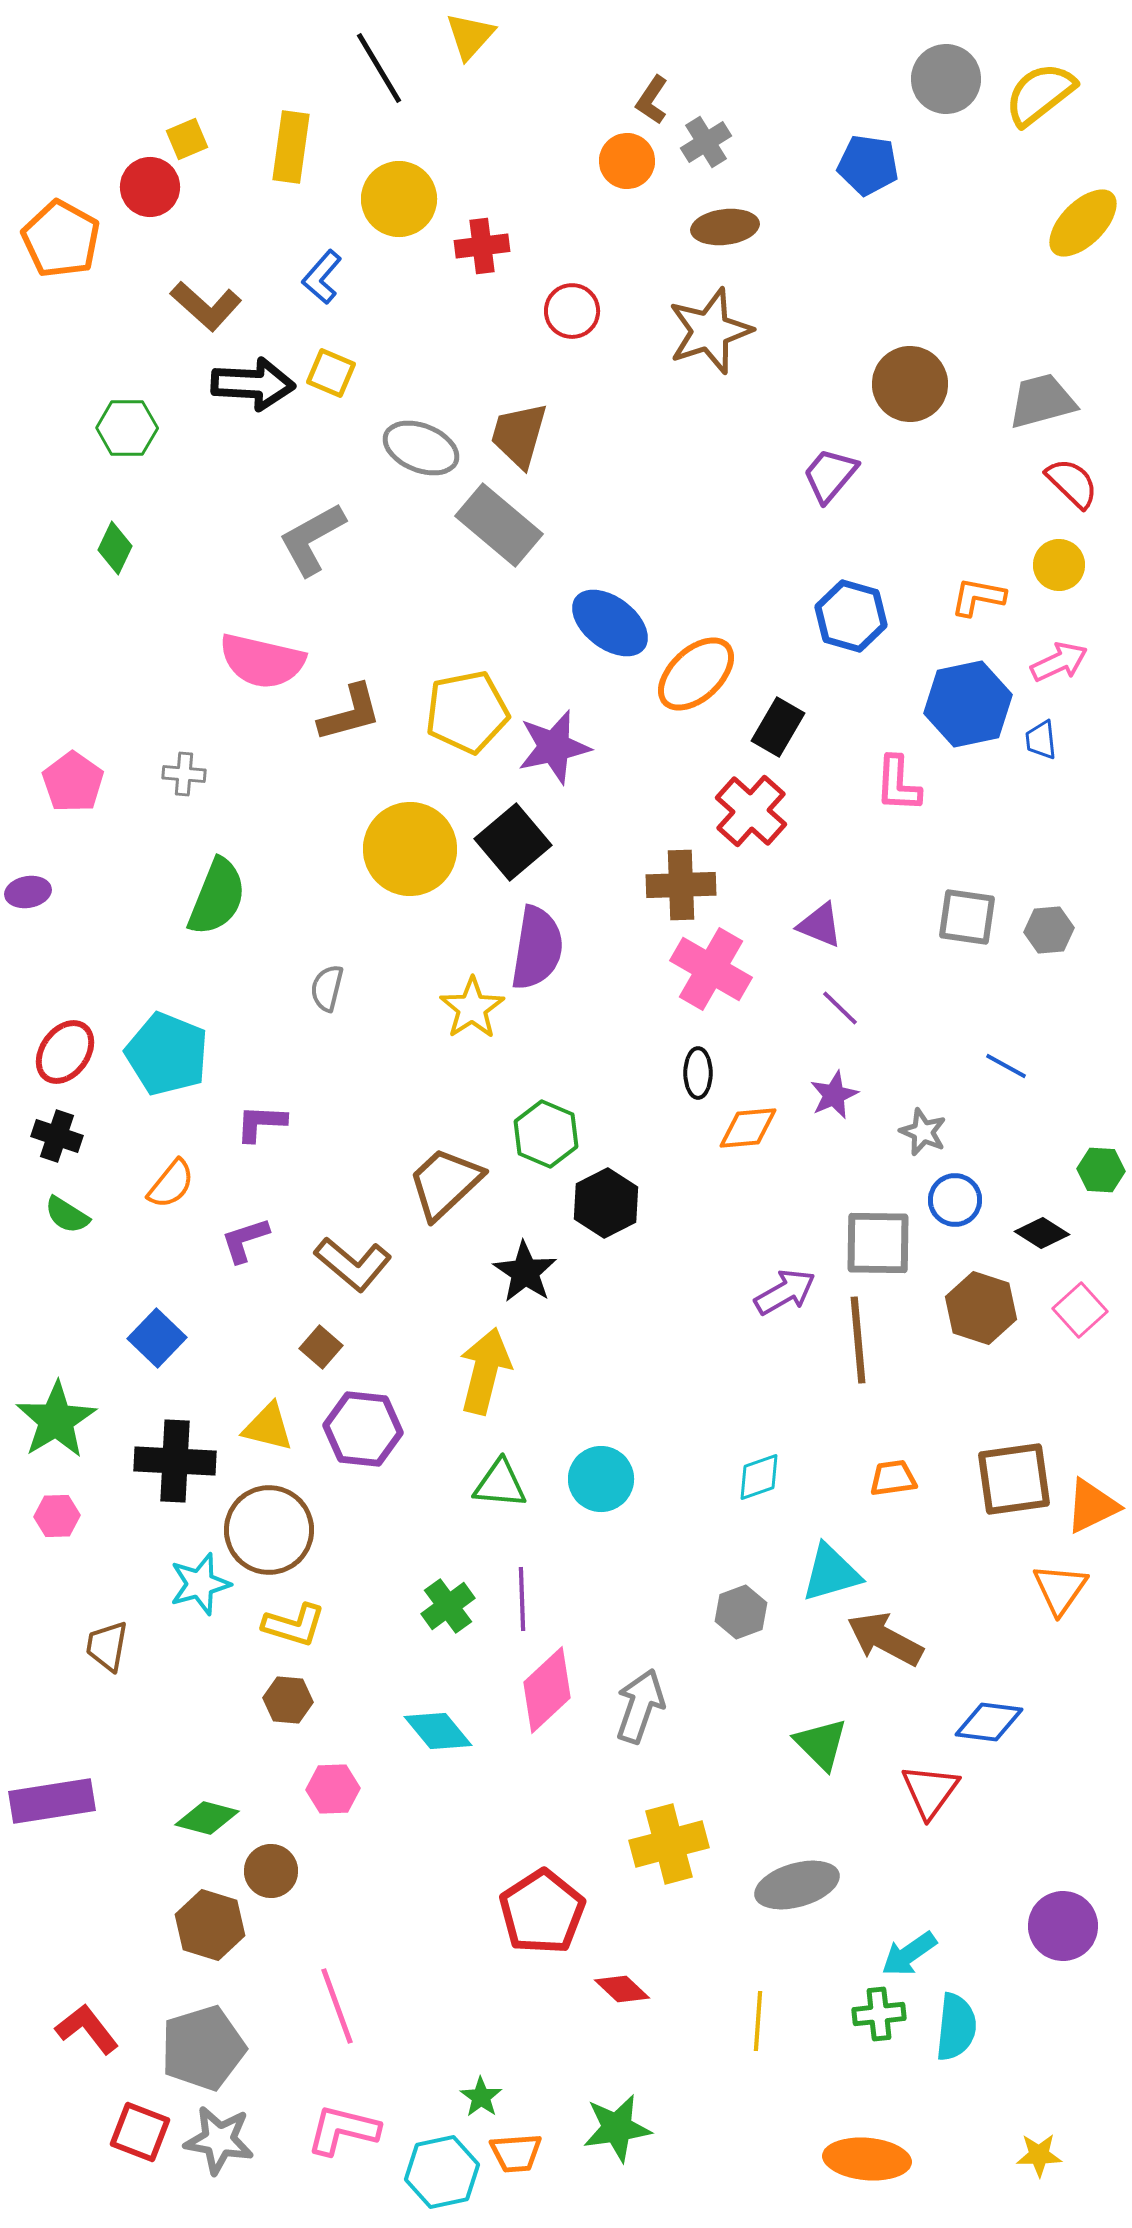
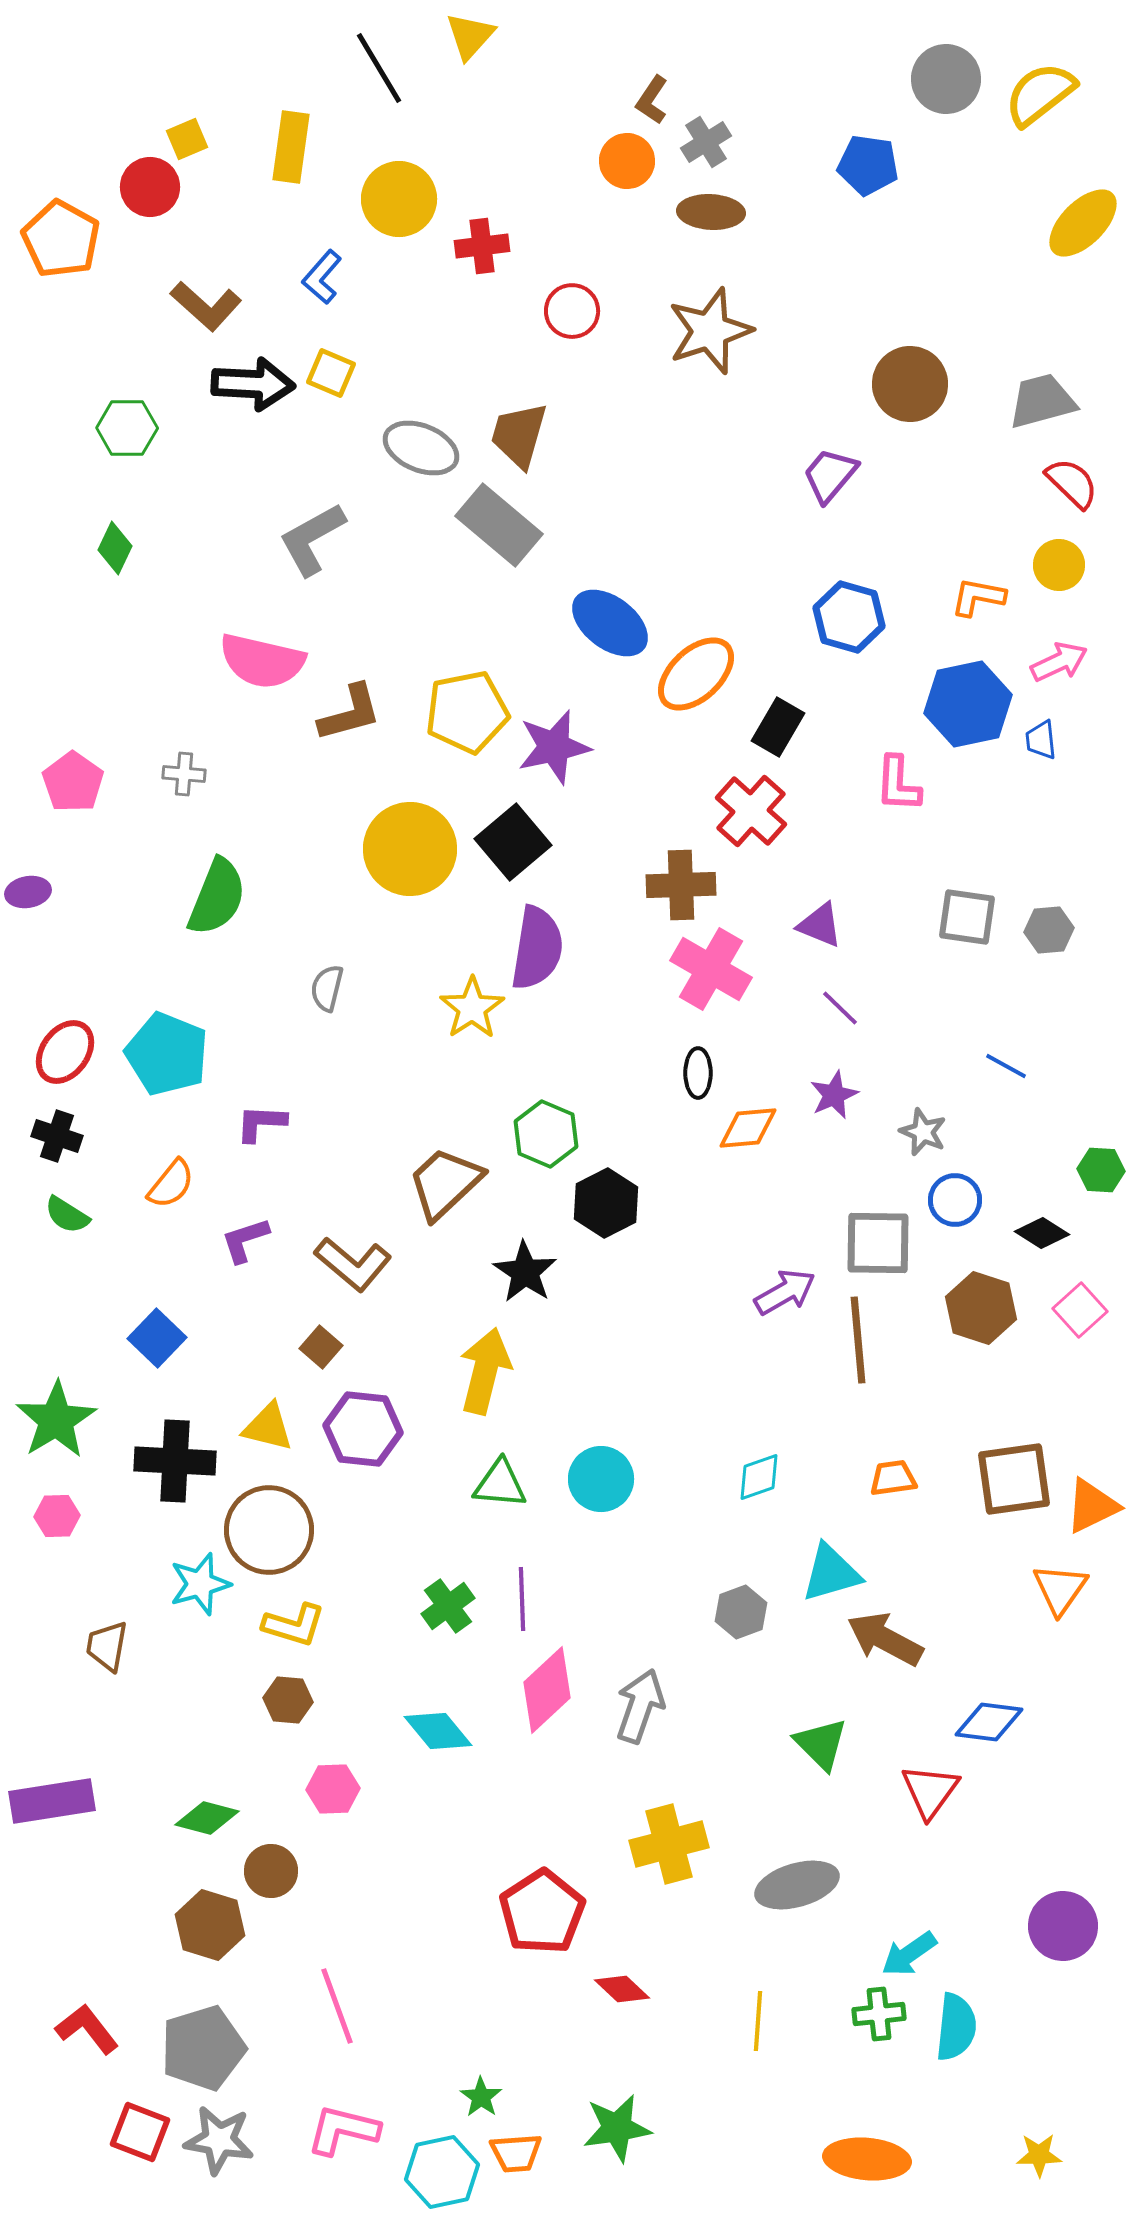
brown ellipse at (725, 227): moved 14 px left, 15 px up; rotated 10 degrees clockwise
blue hexagon at (851, 616): moved 2 px left, 1 px down
